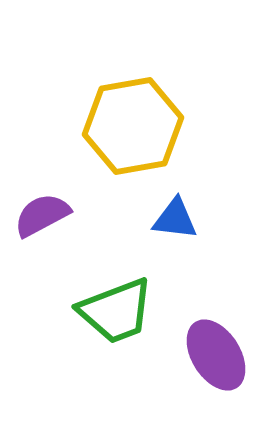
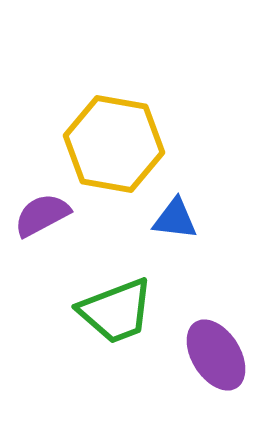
yellow hexagon: moved 19 px left, 18 px down; rotated 20 degrees clockwise
